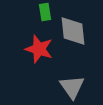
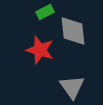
green rectangle: rotated 72 degrees clockwise
red star: moved 1 px right, 1 px down
